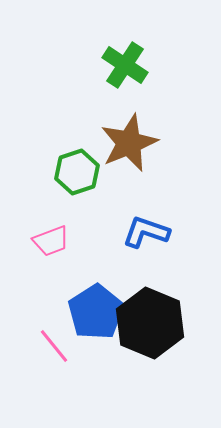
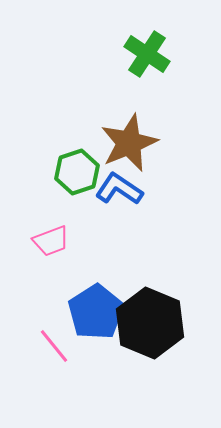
green cross: moved 22 px right, 11 px up
blue L-shape: moved 27 px left, 43 px up; rotated 15 degrees clockwise
